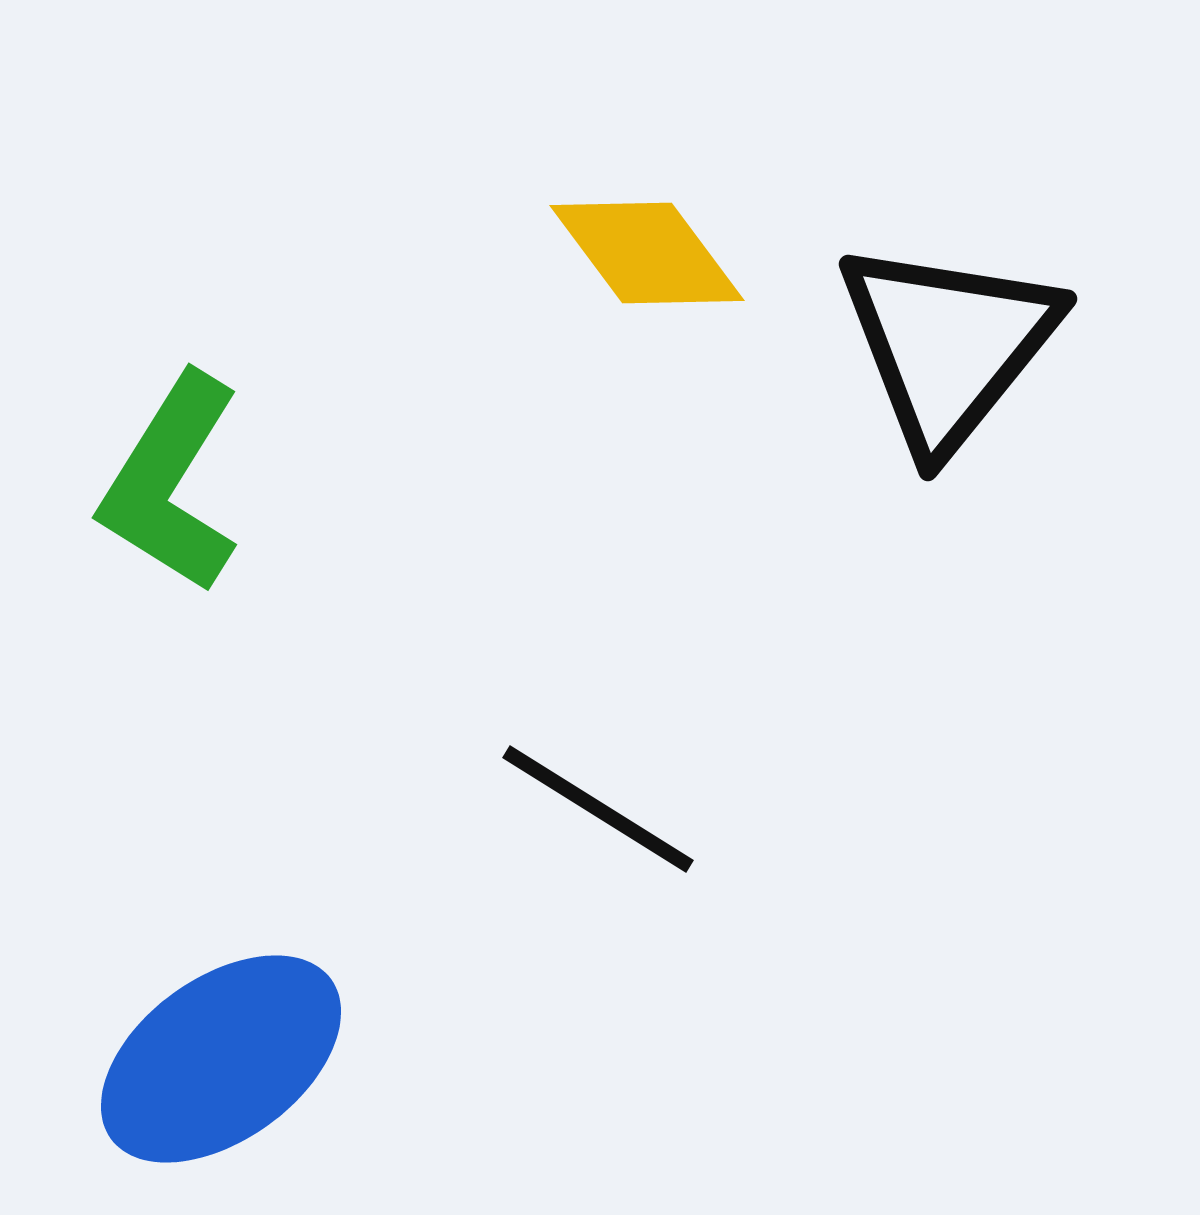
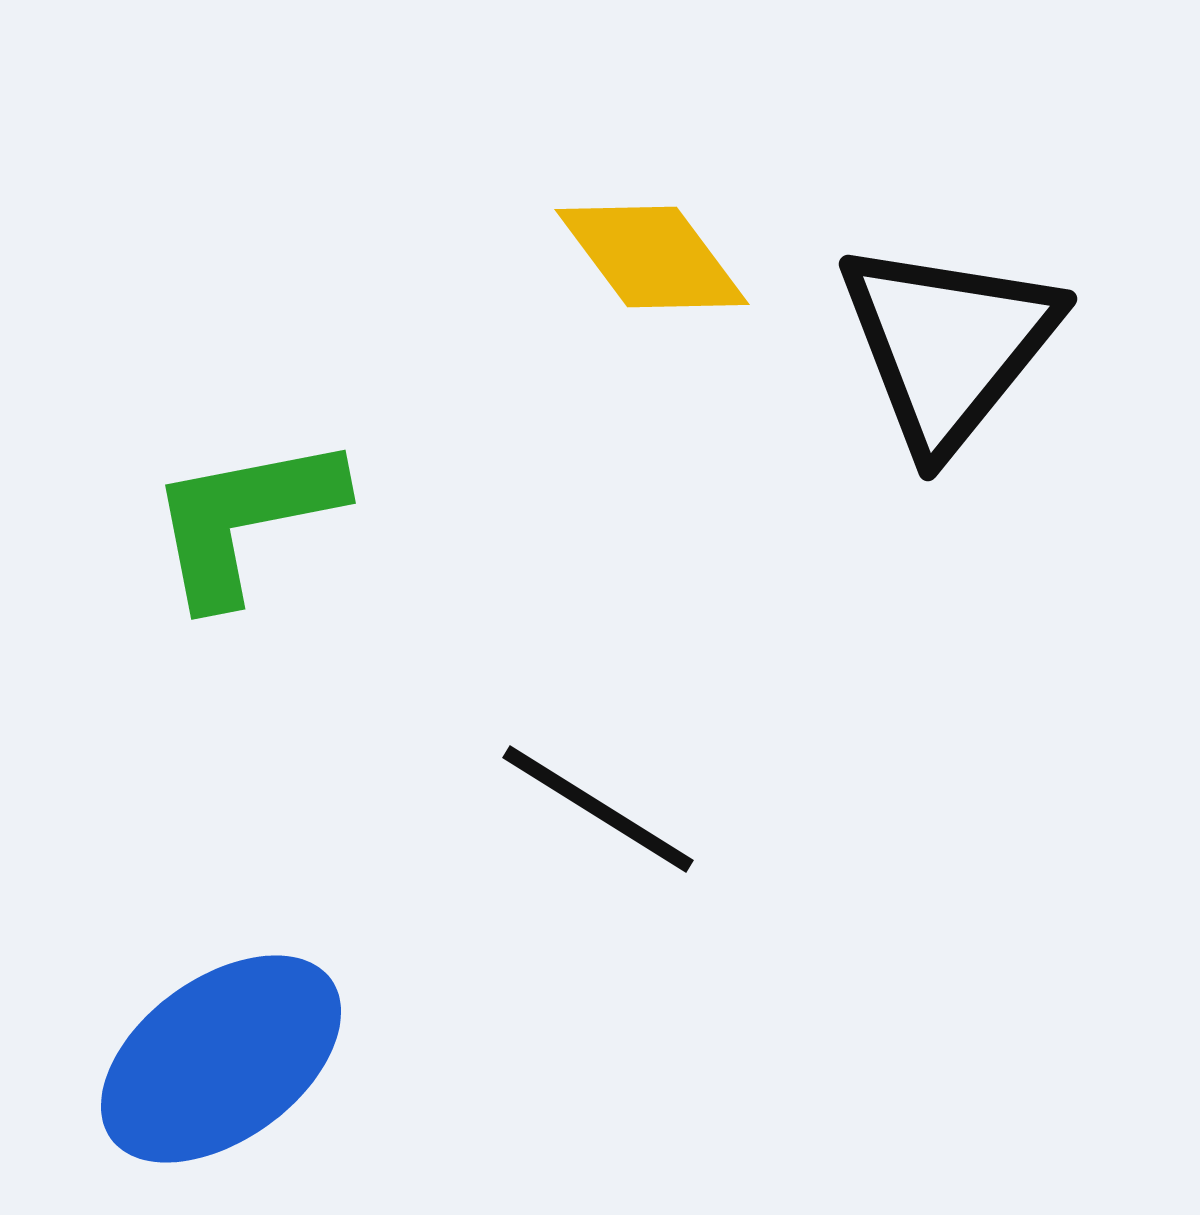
yellow diamond: moved 5 px right, 4 px down
green L-shape: moved 74 px right, 36 px down; rotated 47 degrees clockwise
